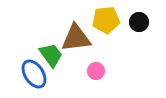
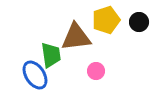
yellow pentagon: rotated 12 degrees counterclockwise
brown triangle: moved 1 px up
green trapezoid: rotated 28 degrees clockwise
blue ellipse: moved 1 px right, 1 px down
